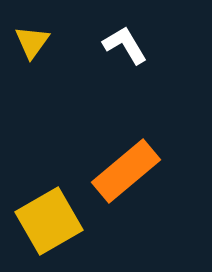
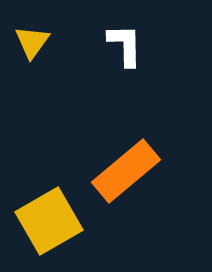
white L-shape: rotated 30 degrees clockwise
